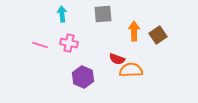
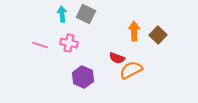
gray square: moved 17 px left; rotated 30 degrees clockwise
brown square: rotated 12 degrees counterclockwise
red semicircle: moved 1 px up
orange semicircle: rotated 25 degrees counterclockwise
